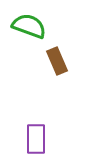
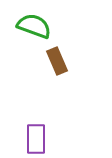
green semicircle: moved 5 px right
